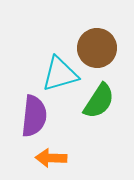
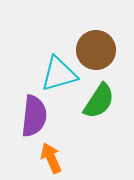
brown circle: moved 1 px left, 2 px down
cyan triangle: moved 1 px left
orange arrow: rotated 64 degrees clockwise
